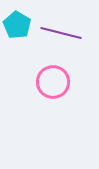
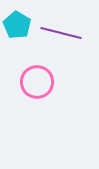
pink circle: moved 16 px left
